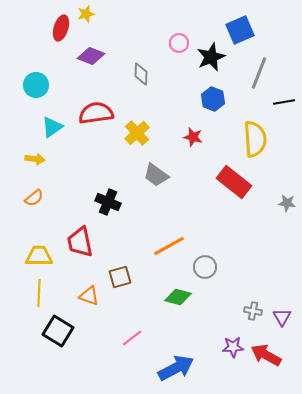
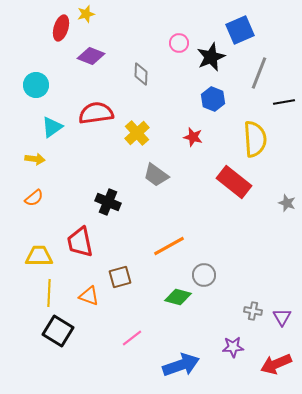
gray star: rotated 12 degrees clockwise
gray circle: moved 1 px left, 8 px down
yellow line: moved 10 px right
red arrow: moved 10 px right, 9 px down; rotated 52 degrees counterclockwise
blue arrow: moved 5 px right, 3 px up; rotated 9 degrees clockwise
